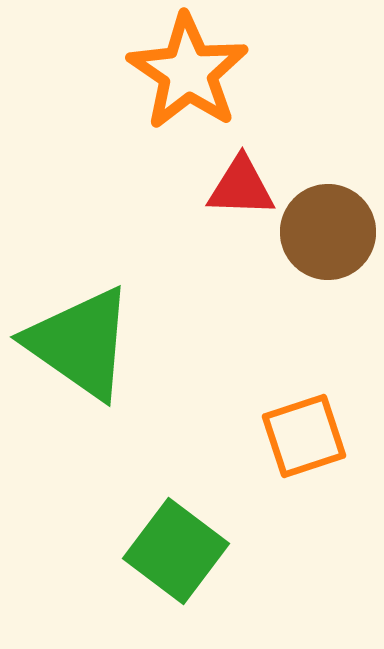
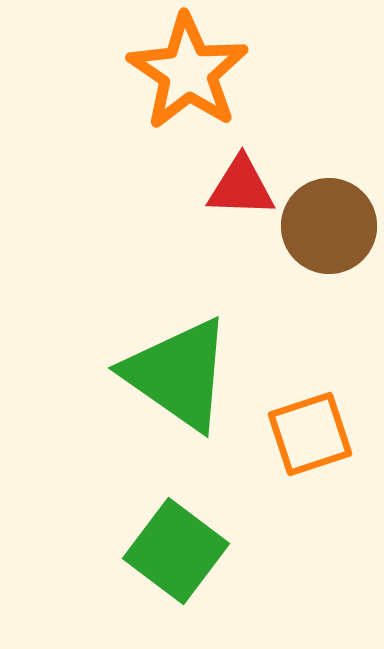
brown circle: moved 1 px right, 6 px up
green triangle: moved 98 px right, 31 px down
orange square: moved 6 px right, 2 px up
